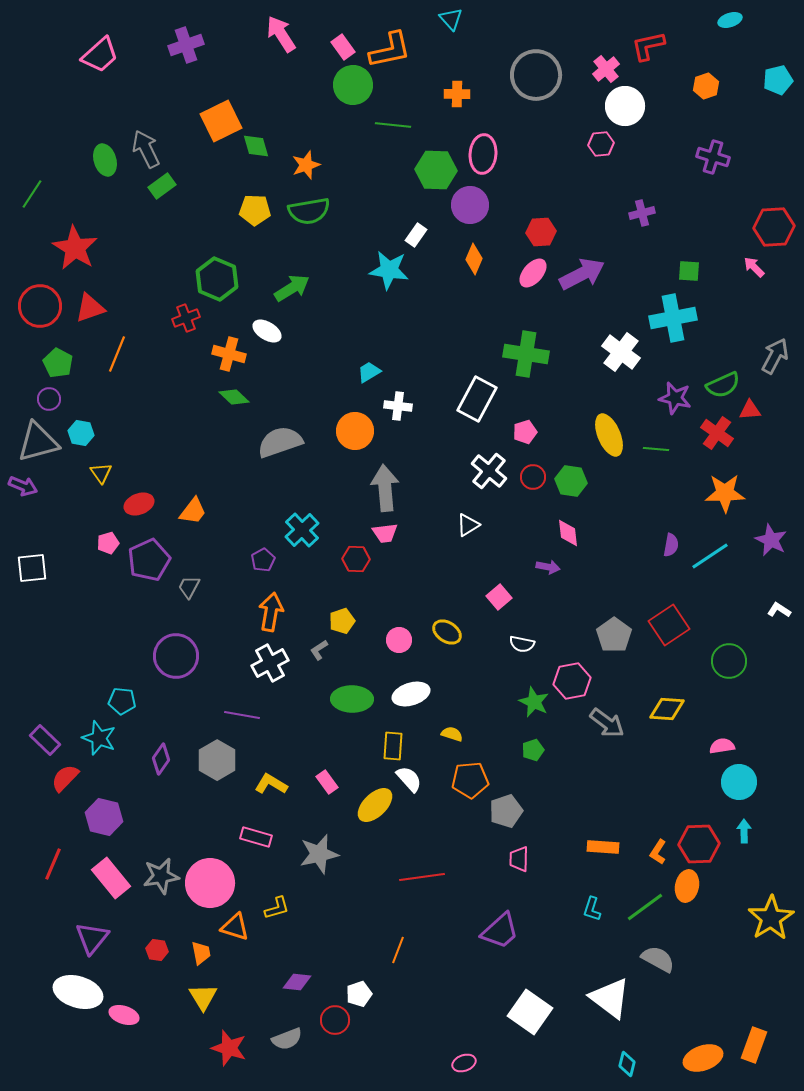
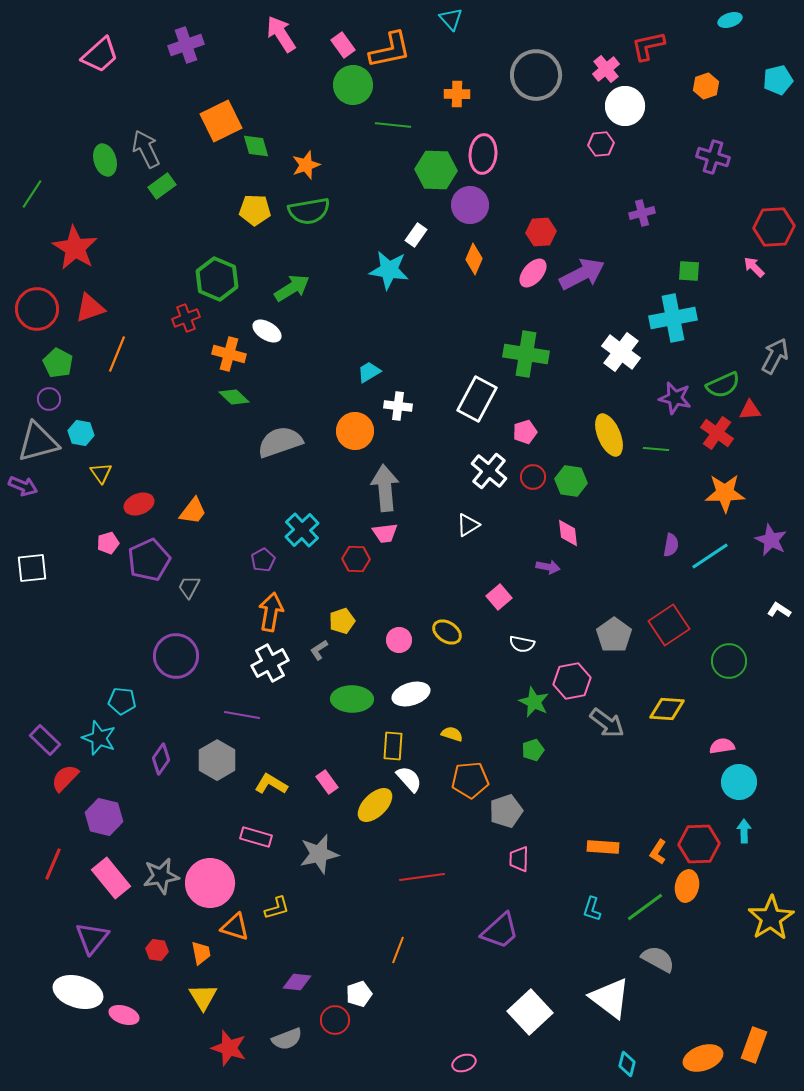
pink rectangle at (343, 47): moved 2 px up
red circle at (40, 306): moved 3 px left, 3 px down
white square at (530, 1012): rotated 12 degrees clockwise
